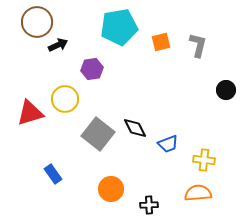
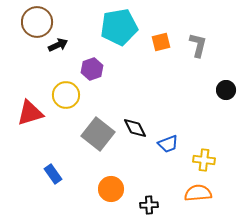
purple hexagon: rotated 10 degrees counterclockwise
yellow circle: moved 1 px right, 4 px up
